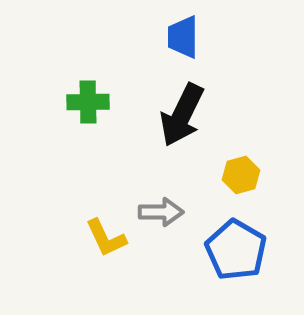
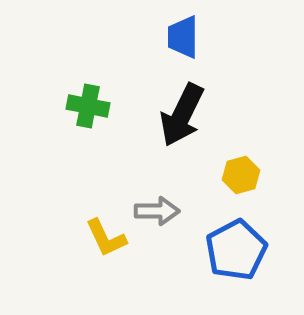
green cross: moved 4 px down; rotated 12 degrees clockwise
gray arrow: moved 4 px left, 1 px up
blue pentagon: rotated 14 degrees clockwise
